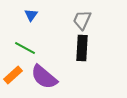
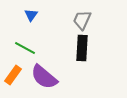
orange rectangle: rotated 12 degrees counterclockwise
